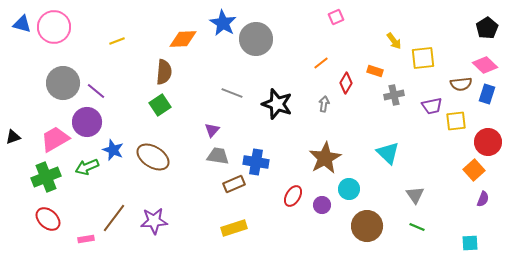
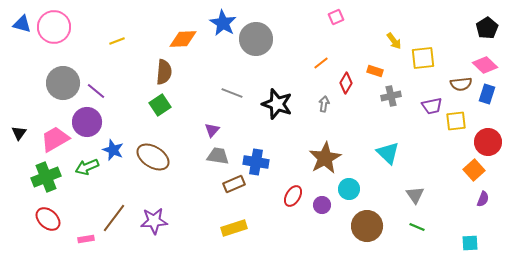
gray cross at (394, 95): moved 3 px left, 1 px down
black triangle at (13, 137): moved 6 px right, 4 px up; rotated 35 degrees counterclockwise
